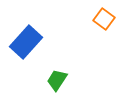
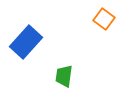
green trapezoid: moved 7 px right, 4 px up; rotated 25 degrees counterclockwise
